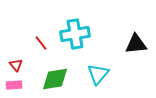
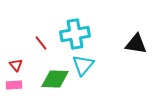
black triangle: rotated 15 degrees clockwise
cyan triangle: moved 15 px left, 9 px up
green diamond: rotated 12 degrees clockwise
